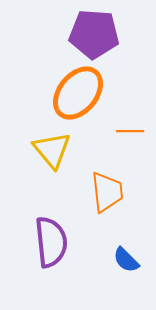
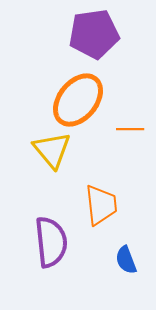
purple pentagon: rotated 12 degrees counterclockwise
orange ellipse: moved 7 px down
orange line: moved 2 px up
orange trapezoid: moved 6 px left, 13 px down
blue semicircle: rotated 24 degrees clockwise
